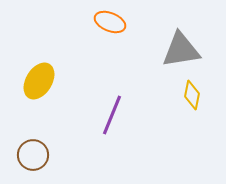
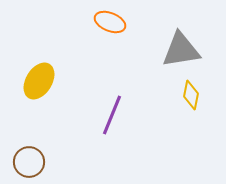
yellow diamond: moved 1 px left
brown circle: moved 4 px left, 7 px down
